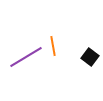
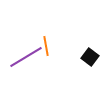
orange line: moved 7 px left
